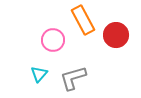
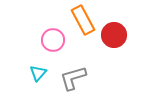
red circle: moved 2 px left
cyan triangle: moved 1 px left, 1 px up
